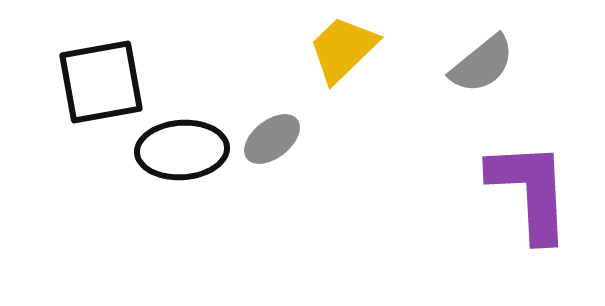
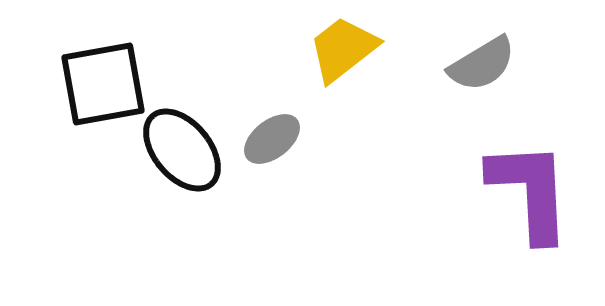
yellow trapezoid: rotated 6 degrees clockwise
gray semicircle: rotated 8 degrees clockwise
black square: moved 2 px right, 2 px down
black ellipse: rotated 54 degrees clockwise
